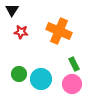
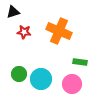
black triangle: moved 1 px right, 2 px down; rotated 40 degrees clockwise
red star: moved 3 px right
green rectangle: moved 6 px right, 2 px up; rotated 56 degrees counterclockwise
